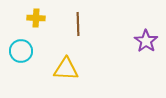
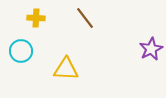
brown line: moved 7 px right, 6 px up; rotated 35 degrees counterclockwise
purple star: moved 5 px right, 8 px down; rotated 10 degrees clockwise
